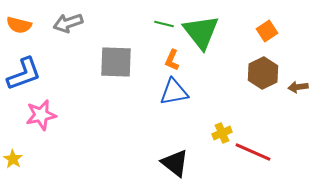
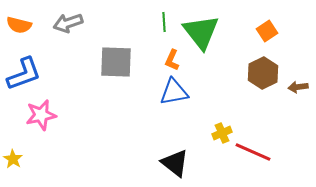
green line: moved 2 px up; rotated 72 degrees clockwise
